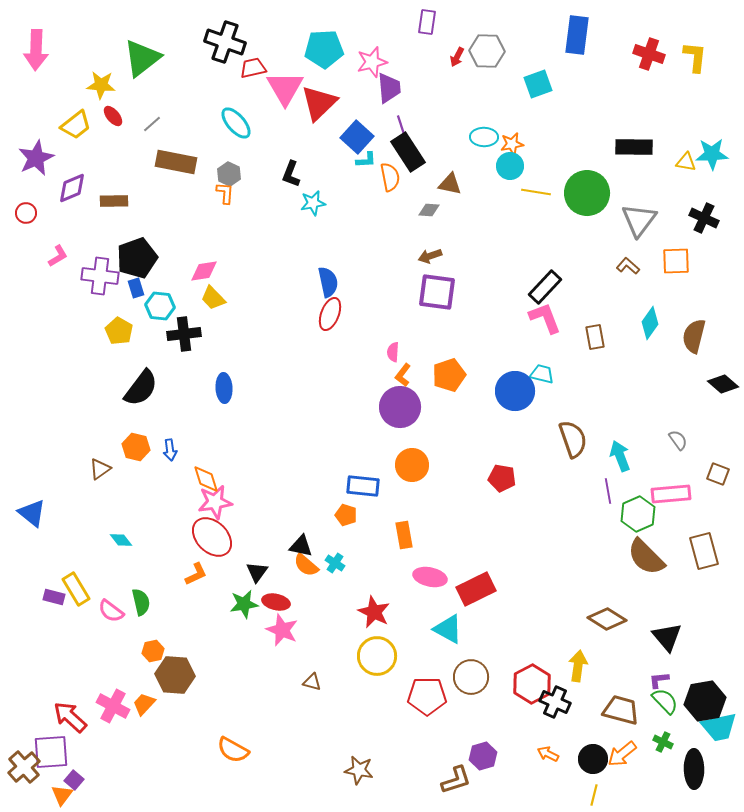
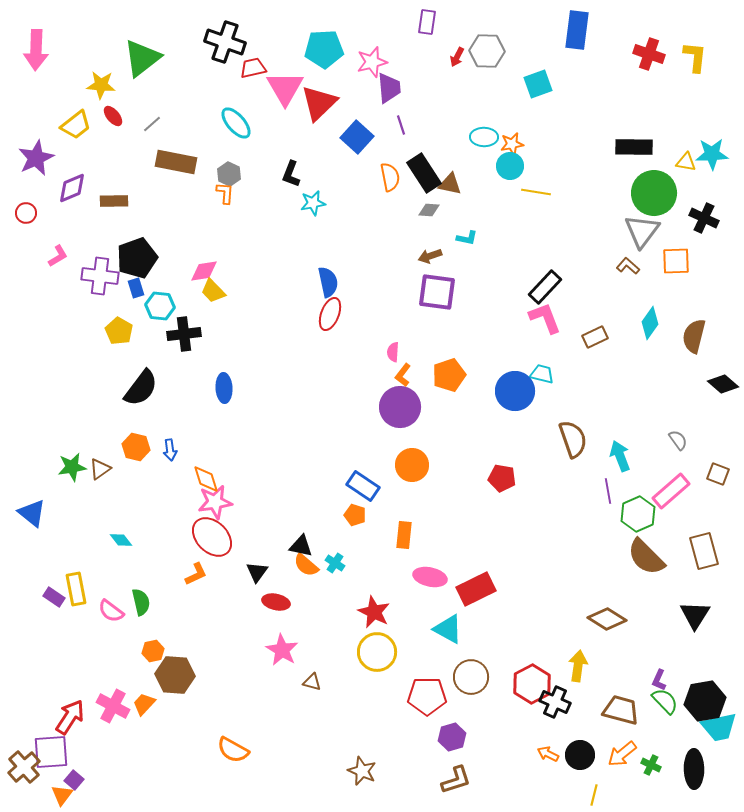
blue rectangle at (577, 35): moved 5 px up
black rectangle at (408, 152): moved 16 px right, 21 px down
cyan L-shape at (366, 160): moved 101 px right, 78 px down; rotated 15 degrees clockwise
green circle at (587, 193): moved 67 px right
gray triangle at (639, 220): moved 3 px right, 11 px down
yellow trapezoid at (213, 298): moved 7 px up
brown rectangle at (595, 337): rotated 75 degrees clockwise
blue rectangle at (363, 486): rotated 28 degrees clockwise
pink rectangle at (671, 494): moved 3 px up; rotated 36 degrees counterclockwise
orange pentagon at (346, 515): moved 9 px right
orange rectangle at (404, 535): rotated 16 degrees clockwise
yellow rectangle at (76, 589): rotated 20 degrees clockwise
purple rectangle at (54, 597): rotated 20 degrees clockwise
green star at (244, 604): moved 172 px left, 137 px up
pink star at (282, 630): moved 20 px down; rotated 8 degrees clockwise
black triangle at (667, 637): moved 28 px right, 22 px up; rotated 12 degrees clockwise
yellow circle at (377, 656): moved 4 px up
purple L-shape at (659, 680): rotated 60 degrees counterclockwise
red arrow at (70, 717): rotated 81 degrees clockwise
green cross at (663, 742): moved 12 px left, 23 px down
purple hexagon at (483, 756): moved 31 px left, 19 px up
black circle at (593, 759): moved 13 px left, 4 px up
brown star at (359, 770): moved 3 px right, 1 px down; rotated 12 degrees clockwise
